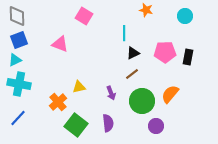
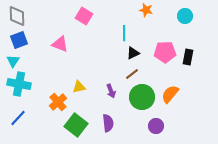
cyan triangle: moved 2 px left, 1 px down; rotated 32 degrees counterclockwise
purple arrow: moved 2 px up
green circle: moved 4 px up
